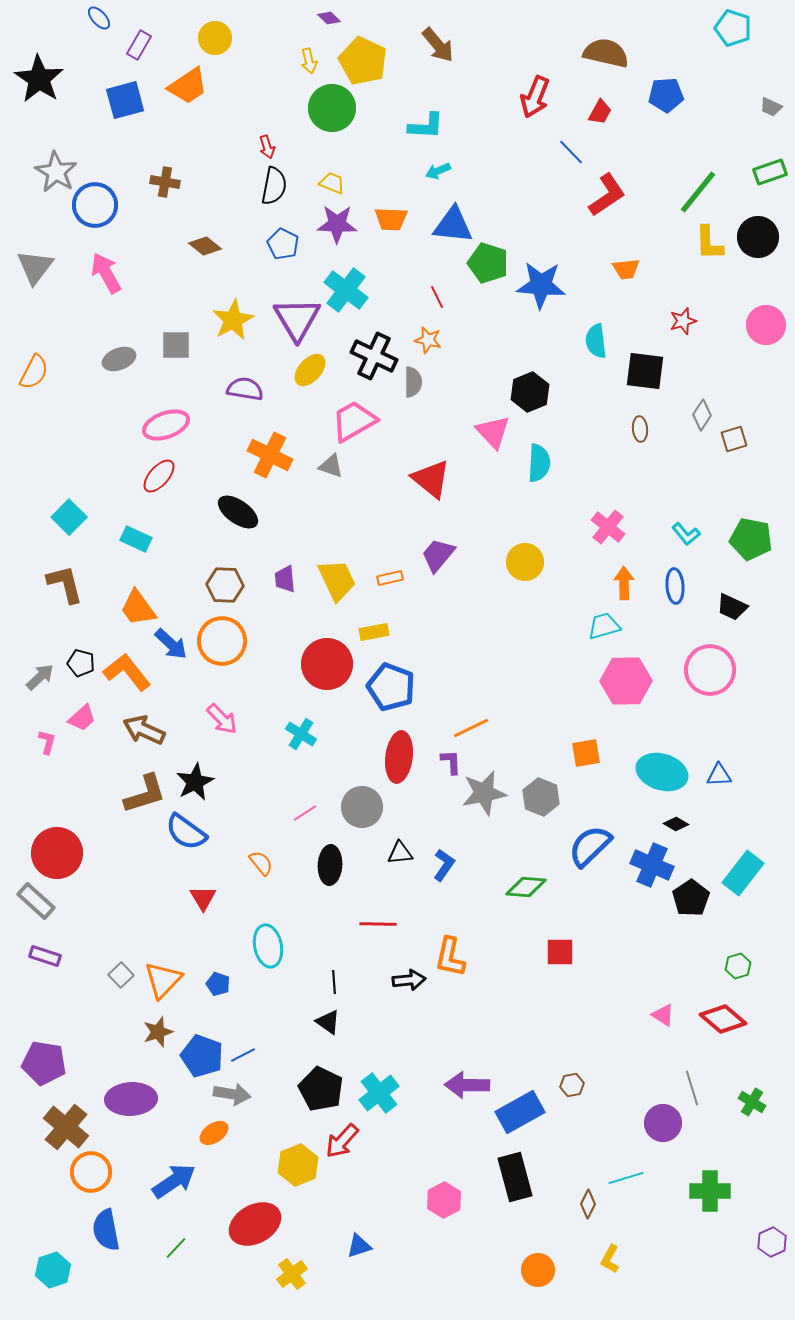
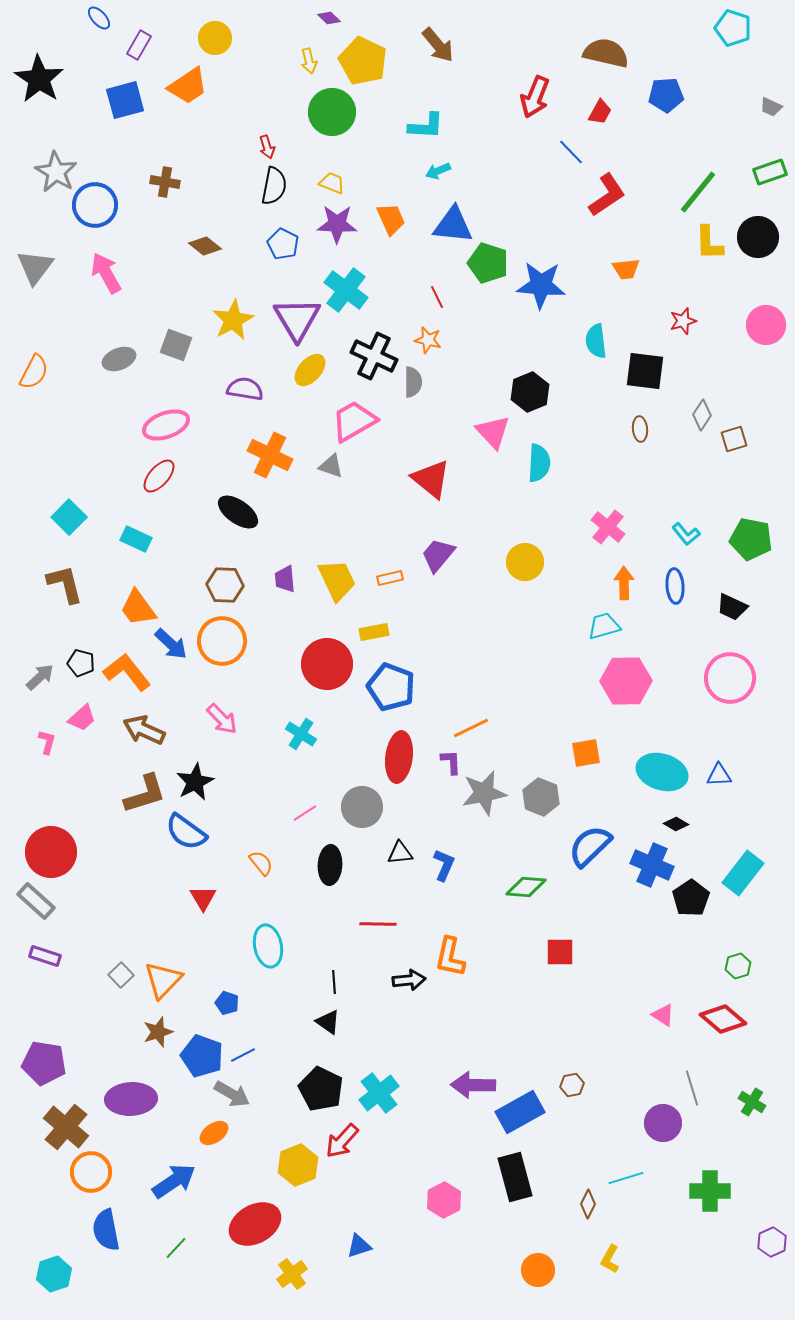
green circle at (332, 108): moved 4 px down
orange trapezoid at (391, 219): rotated 116 degrees counterclockwise
gray square at (176, 345): rotated 20 degrees clockwise
pink circle at (710, 670): moved 20 px right, 8 px down
red circle at (57, 853): moved 6 px left, 1 px up
blue L-shape at (444, 865): rotated 12 degrees counterclockwise
blue pentagon at (218, 984): moved 9 px right, 19 px down
purple arrow at (467, 1085): moved 6 px right
gray arrow at (232, 1094): rotated 21 degrees clockwise
cyan hexagon at (53, 1270): moved 1 px right, 4 px down
